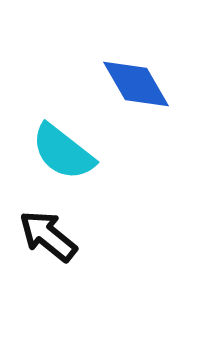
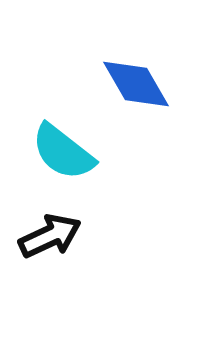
black arrow: moved 2 px right; rotated 116 degrees clockwise
